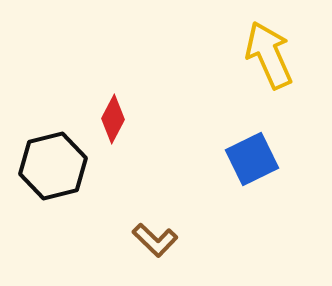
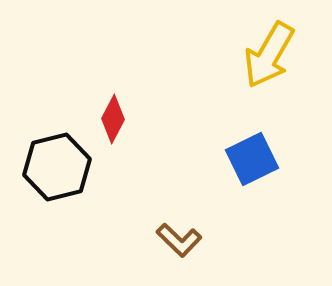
yellow arrow: rotated 126 degrees counterclockwise
black hexagon: moved 4 px right, 1 px down
brown L-shape: moved 24 px right
